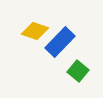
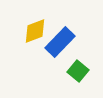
yellow diamond: rotated 40 degrees counterclockwise
